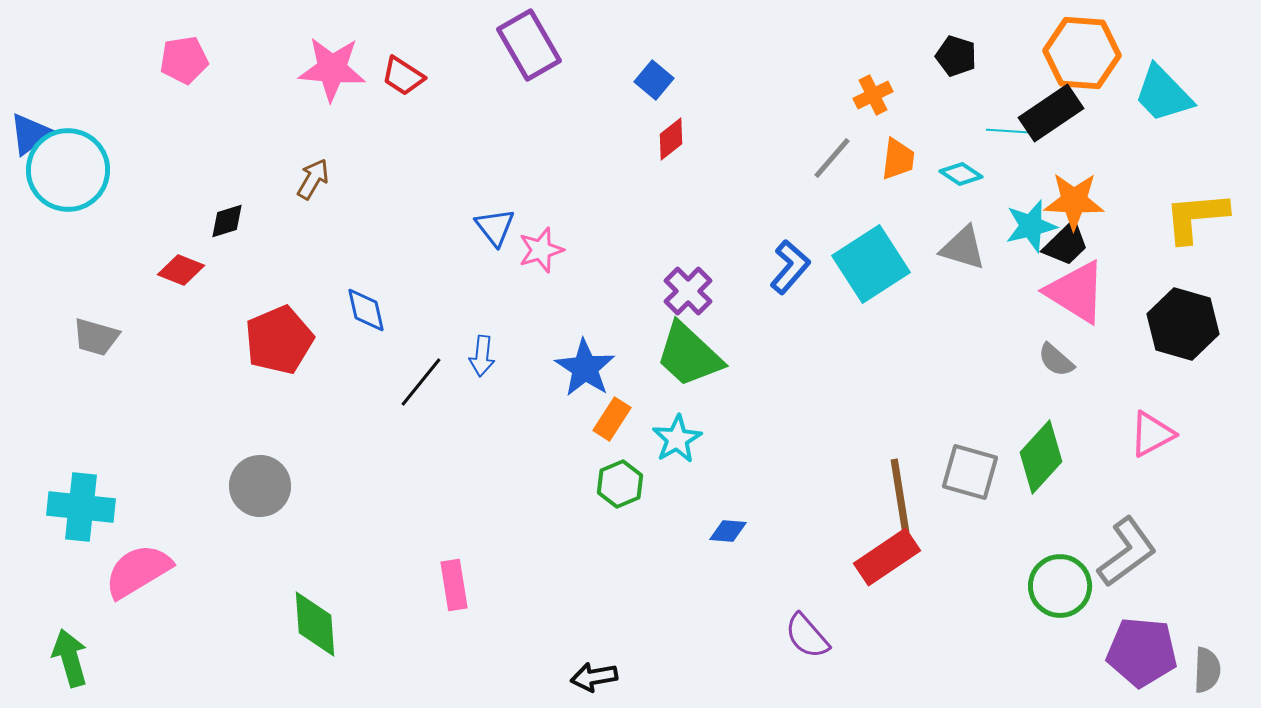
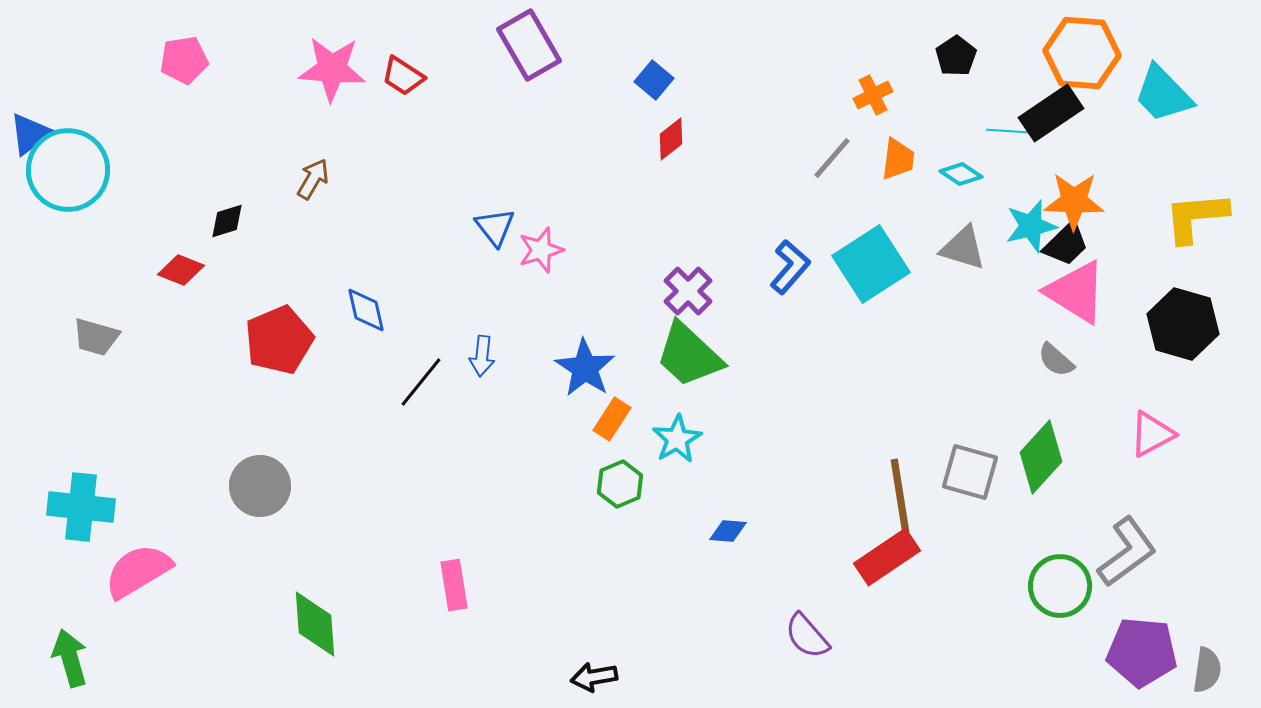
black pentagon at (956, 56): rotated 21 degrees clockwise
gray semicircle at (1207, 670): rotated 6 degrees clockwise
